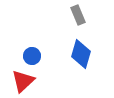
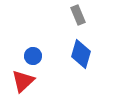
blue circle: moved 1 px right
